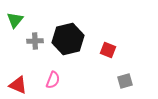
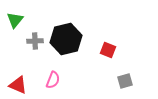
black hexagon: moved 2 px left
